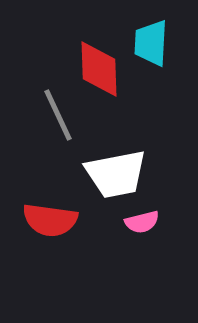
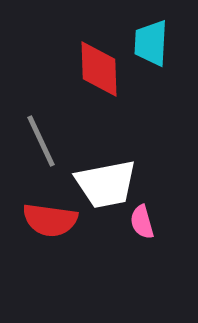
gray line: moved 17 px left, 26 px down
white trapezoid: moved 10 px left, 10 px down
pink semicircle: rotated 88 degrees clockwise
